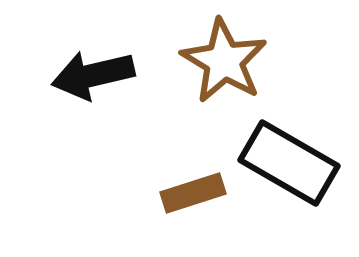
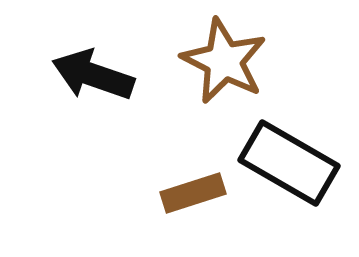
brown star: rotated 4 degrees counterclockwise
black arrow: rotated 32 degrees clockwise
